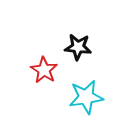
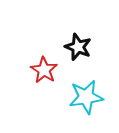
black star: rotated 16 degrees clockwise
